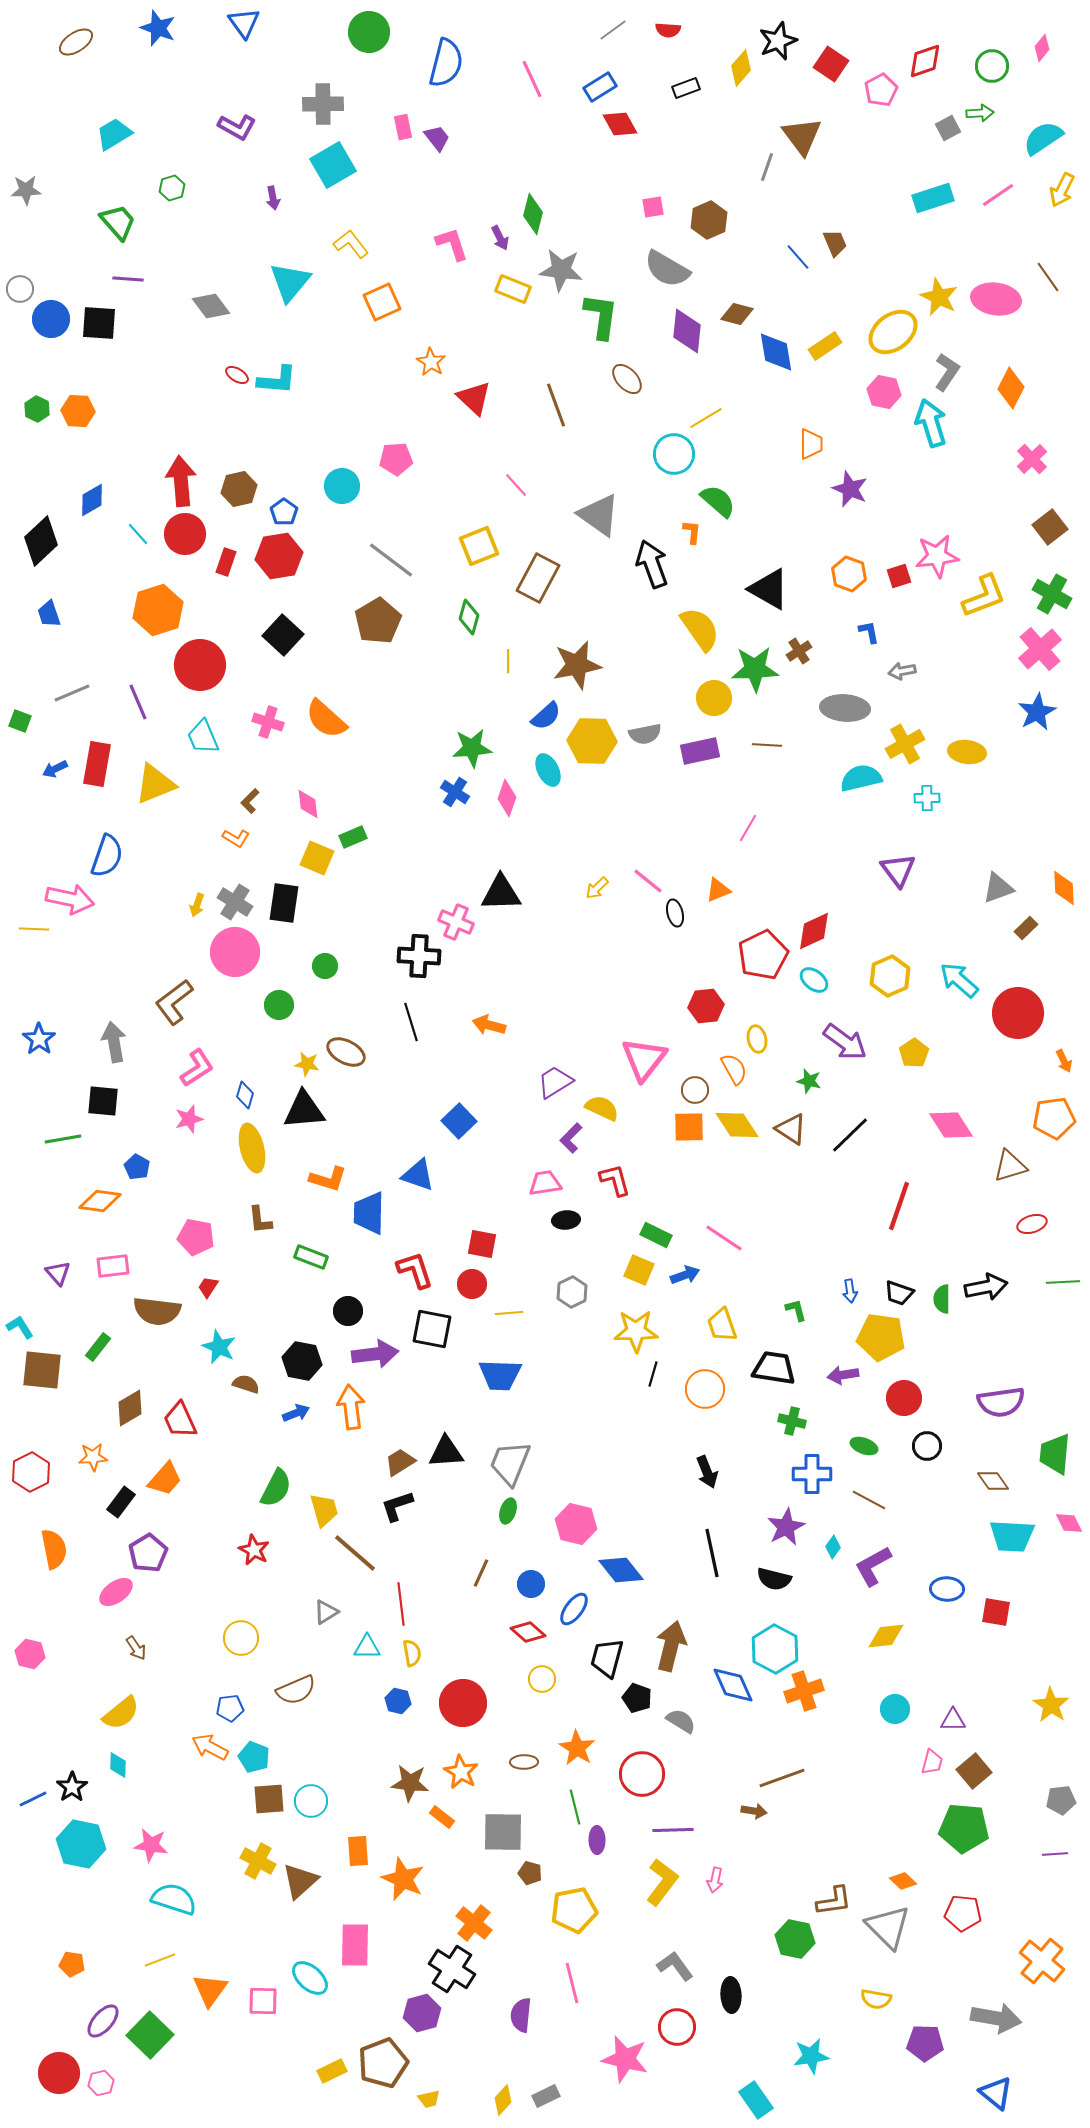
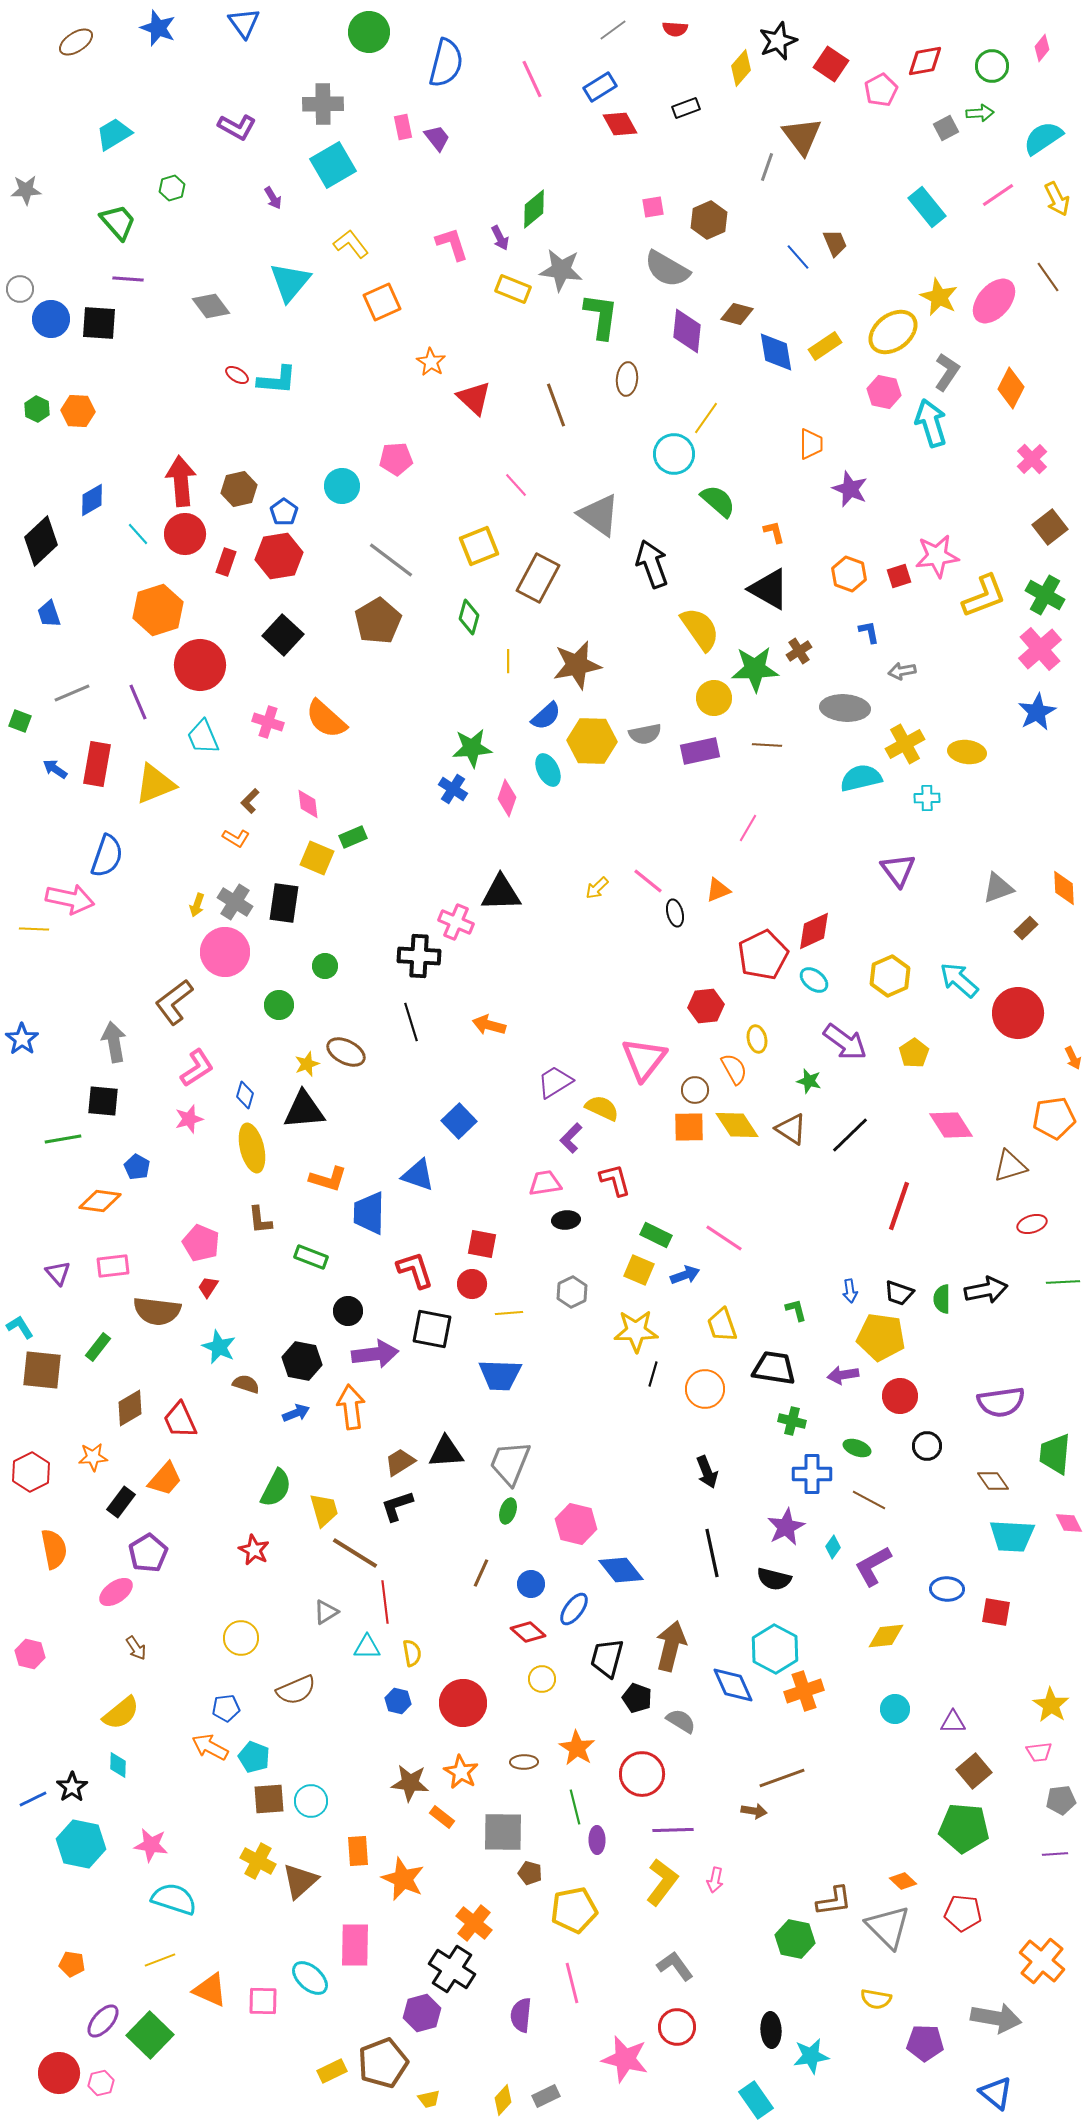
red semicircle at (668, 30): moved 7 px right, 1 px up
red diamond at (925, 61): rotated 9 degrees clockwise
black rectangle at (686, 88): moved 20 px down
gray square at (948, 128): moved 2 px left
yellow arrow at (1062, 190): moved 5 px left, 9 px down; rotated 52 degrees counterclockwise
purple arrow at (273, 198): rotated 20 degrees counterclockwise
cyan rectangle at (933, 198): moved 6 px left, 9 px down; rotated 69 degrees clockwise
green diamond at (533, 214): moved 1 px right, 5 px up; rotated 36 degrees clockwise
pink ellipse at (996, 299): moved 2 px left, 2 px down; rotated 57 degrees counterclockwise
brown ellipse at (627, 379): rotated 48 degrees clockwise
yellow line at (706, 418): rotated 24 degrees counterclockwise
orange L-shape at (692, 532): moved 82 px right; rotated 20 degrees counterclockwise
green cross at (1052, 594): moved 7 px left, 1 px down
blue arrow at (55, 769): rotated 60 degrees clockwise
blue cross at (455, 792): moved 2 px left, 3 px up
pink circle at (235, 952): moved 10 px left
blue star at (39, 1039): moved 17 px left
orange arrow at (1064, 1061): moved 9 px right, 3 px up
yellow star at (307, 1064): rotated 30 degrees counterclockwise
pink pentagon at (196, 1237): moved 5 px right, 6 px down; rotated 12 degrees clockwise
black arrow at (986, 1287): moved 3 px down
red circle at (904, 1398): moved 4 px left, 2 px up
green ellipse at (864, 1446): moved 7 px left, 2 px down
brown line at (355, 1553): rotated 9 degrees counterclockwise
red line at (401, 1604): moved 16 px left, 2 px up
blue pentagon at (230, 1708): moved 4 px left
purple triangle at (953, 1720): moved 2 px down
pink trapezoid at (932, 1762): moved 107 px right, 10 px up; rotated 68 degrees clockwise
orange triangle at (210, 1990): rotated 42 degrees counterclockwise
black ellipse at (731, 1995): moved 40 px right, 35 px down
